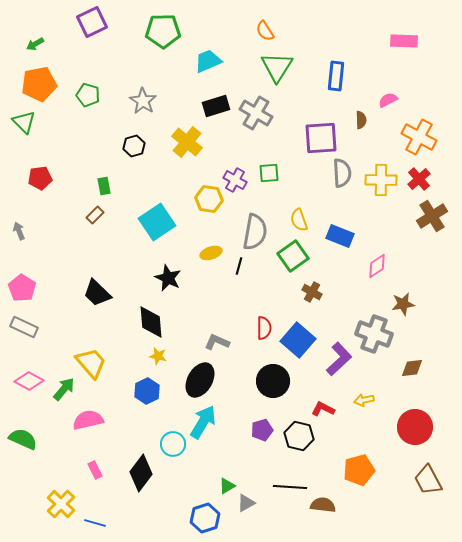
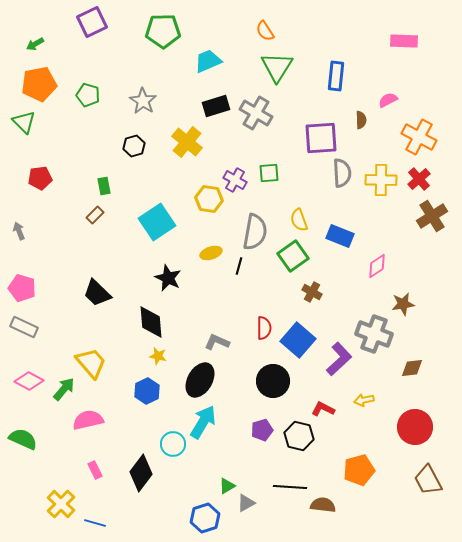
pink pentagon at (22, 288): rotated 16 degrees counterclockwise
